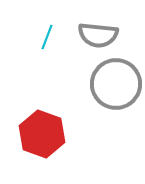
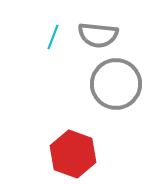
cyan line: moved 6 px right
red hexagon: moved 31 px right, 20 px down
